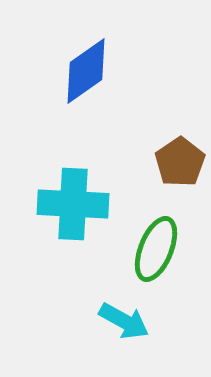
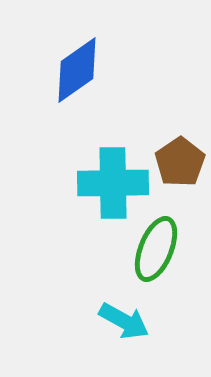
blue diamond: moved 9 px left, 1 px up
cyan cross: moved 40 px right, 21 px up; rotated 4 degrees counterclockwise
